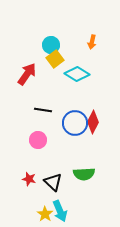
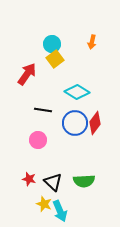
cyan circle: moved 1 px right, 1 px up
cyan diamond: moved 18 px down
red diamond: moved 2 px right, 1 px down; rotated 10 degrees clockwise
green semicircle: moved 7 px down
yellow star: moved 1 px left, 10 px up; rotated 14 degrees counterclockwise
